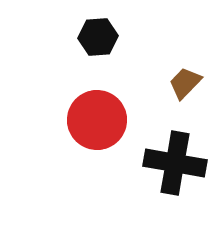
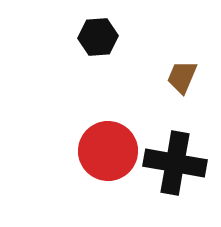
brown trapezoid: moved 3 px left, 6 px up; rotated 21 degrees counterclockwise
red circle: moved 11 px right, 31 px down
